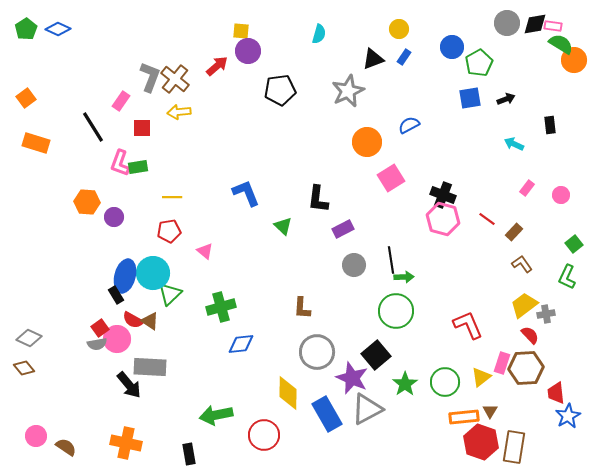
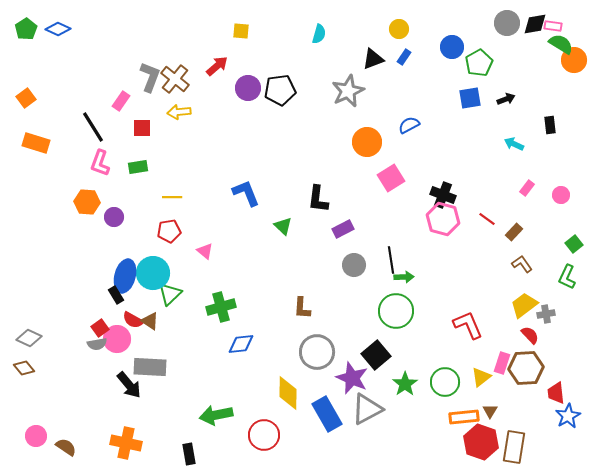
purple circle at (248, 51): moved 37 px down
pink L-shape at (120, 163): moved 20 px left
